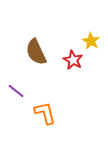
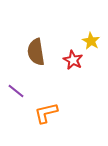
brown semicircle: rotated 16 degrees clockwise
orange L-shape: moved 1 px right; rotated 90 degrees counterclockwise
